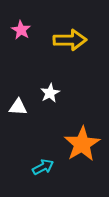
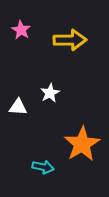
cyan arrow: rotated 40 degrees clockwise
